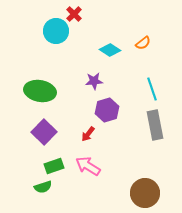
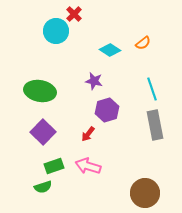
purple star: rotated 18 degrees clockwise
purple square: moved 1 px left
pink arrow: rotated 15 degrees counterclockwise
